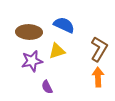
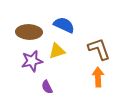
brown L-shape: rotated 50 degrees counterclockwise
